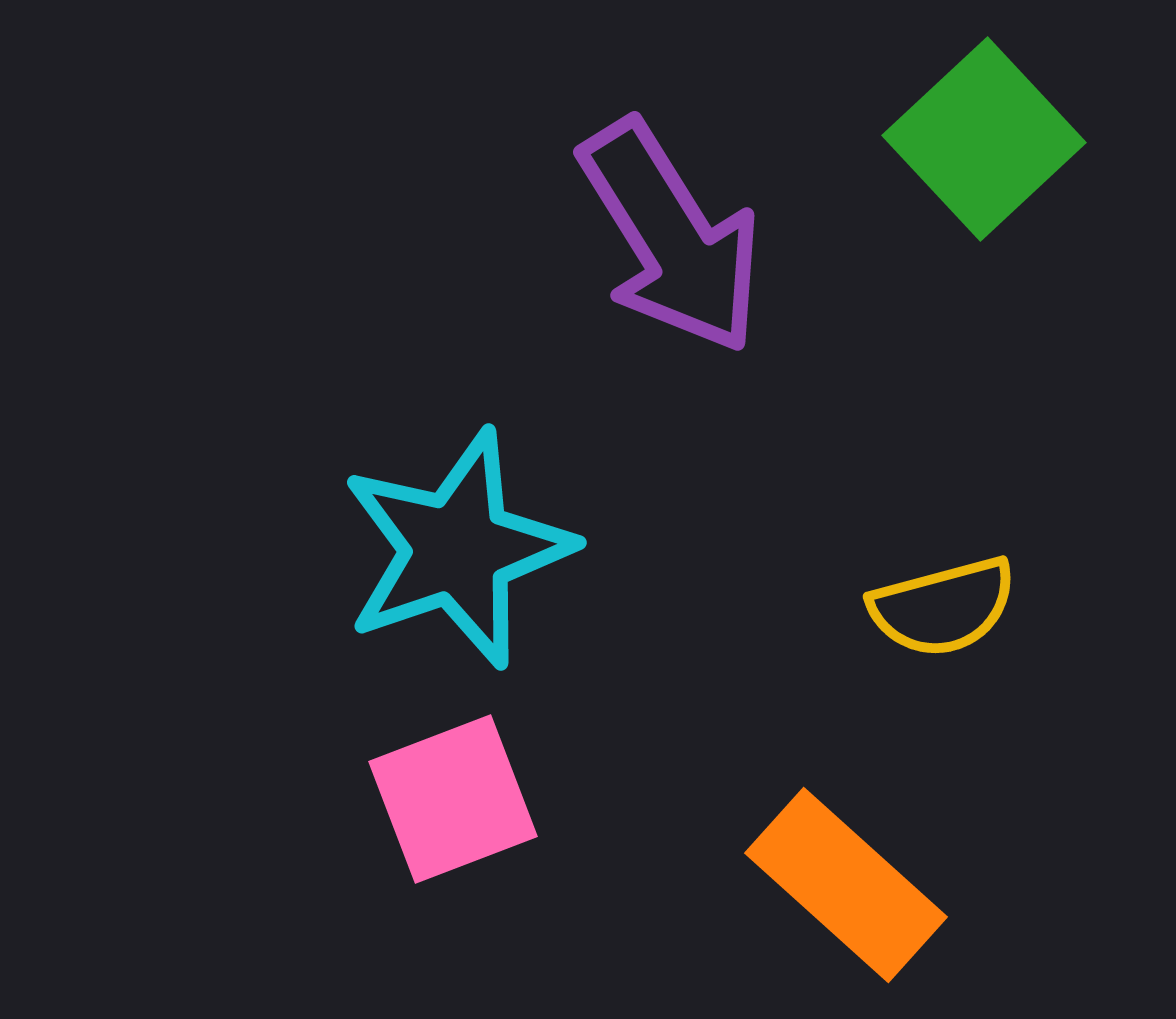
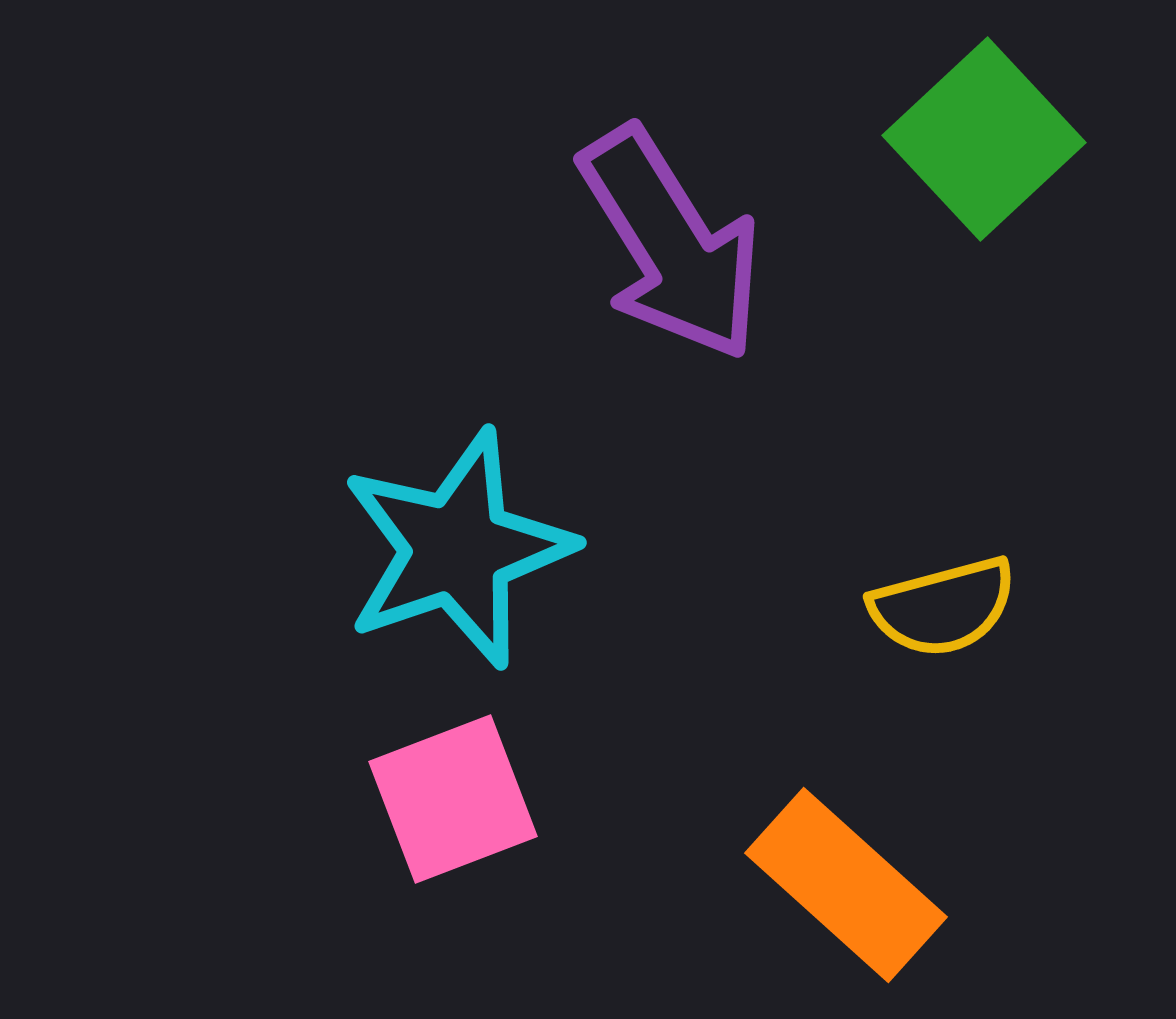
purple arrow: moved 7 px down
